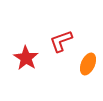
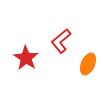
red L-shape: rotated 20 degrees counterclockwise
